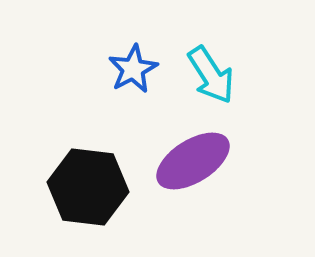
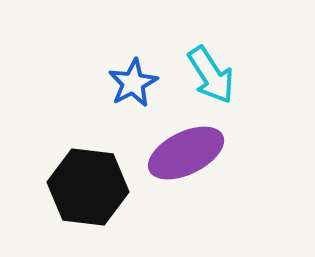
blue star: moved 14 px down
purple ellipse: moved 7 px left, 8 px up; rotated 6 degrees clockwise
